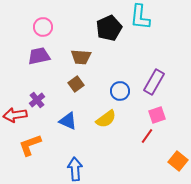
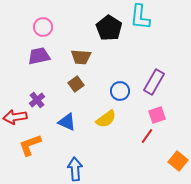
black pentagon: rotated 15 degrees counterclockwise
red arrow: moved 2 px down
blue triangle: moved 1 px left, 1 px down
